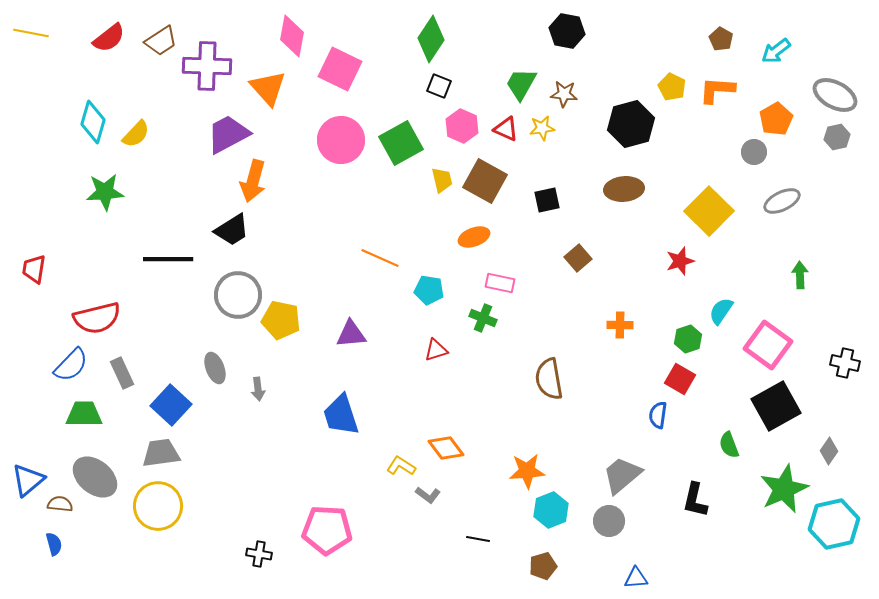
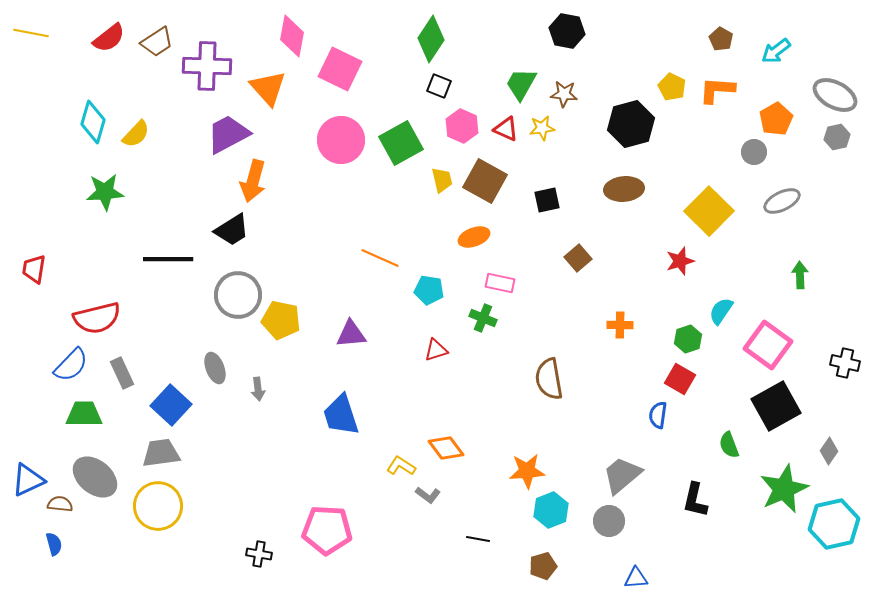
brown trapezoid at (161, 41): moved 4 px left, 1 px down
blue triangle at (28, 480): rotated 15 degrees clockwise
